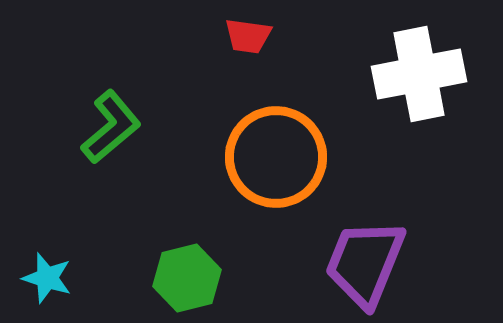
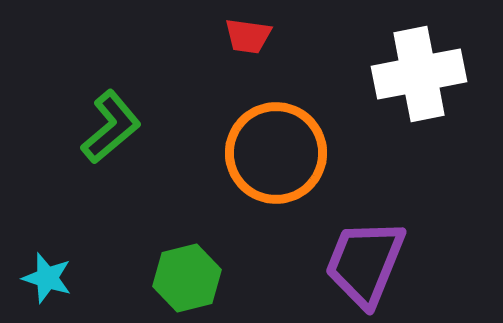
orange circle: moved 4 px up
